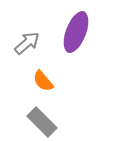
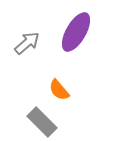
purple ellipse: rotated 9 degrees clockwise
orange semicircle: moved 16 px right, 9 px down
